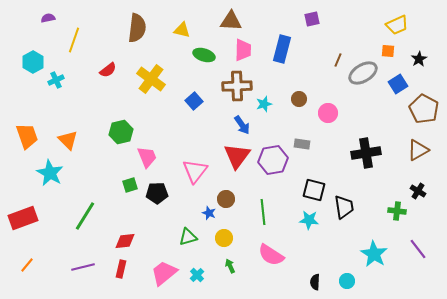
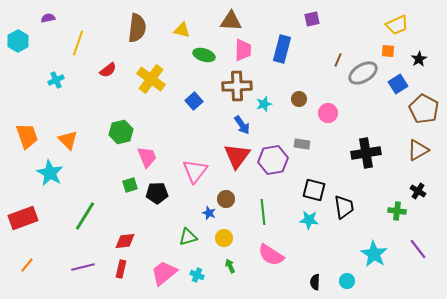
yellow line at (74, 40): moved 4 px right, 3 px down
cyan hexagon at (33, 62): moved 15 px left, 21 px up
cyan cross at (197, 275): rotated 24 degrees counterclockwise
